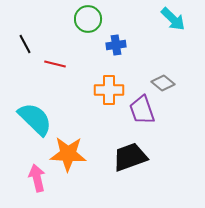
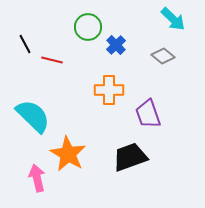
green circle: moved 8 px down
blue cross: rotated 36 degrees counterclockwise
red line: moved 3 px left, 4 px up
gray diamond: moved 27 px up
purple trapezoid: moved 6 px right, 4 px down
cyan semicircle: moved 2 px left, 3 px up
orange star: rotated 27 degrees clockwise
